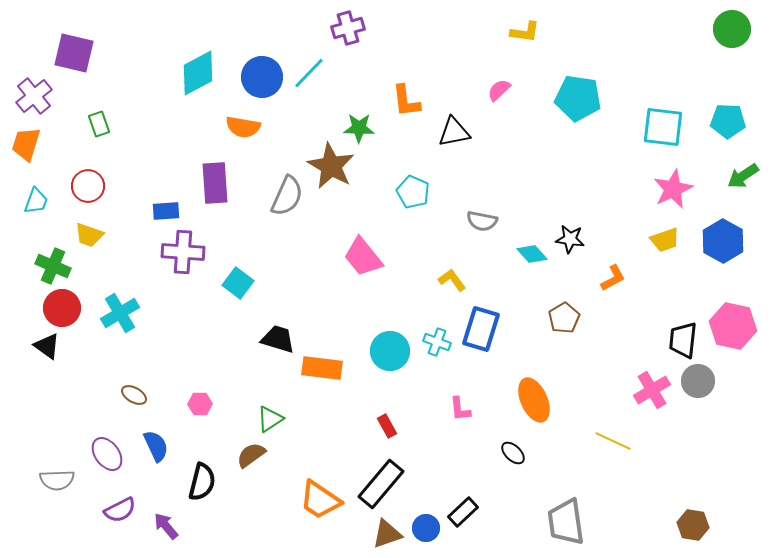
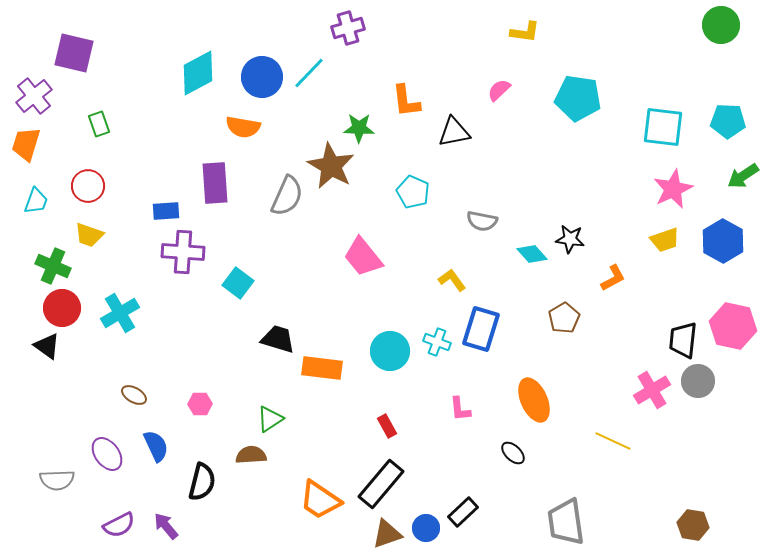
green circle at (732, 29): moved 11 px left, 4 px up
brown semicircle at (251, 455): rotated 32 degrees clockwise
purple semicircle at (120, 510): moved 1 px left, 15 px down
